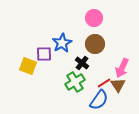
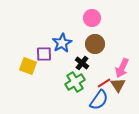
pink circle: moved 2 px left
